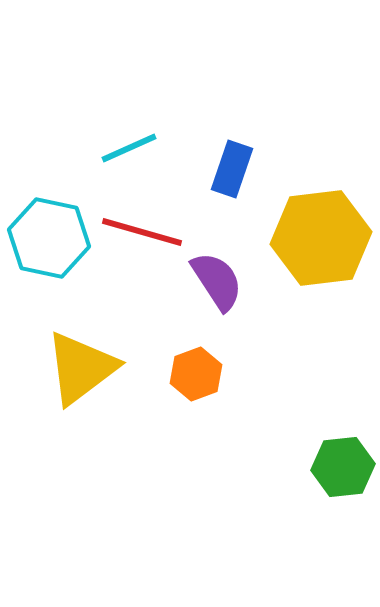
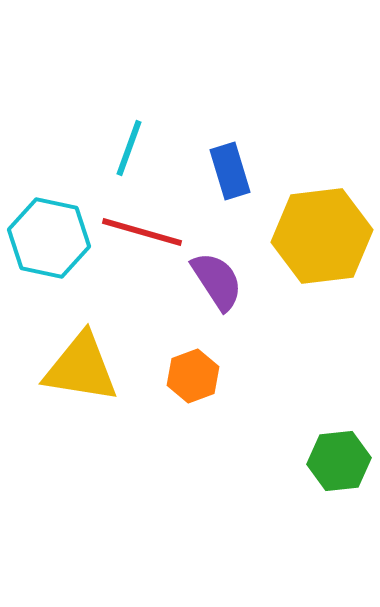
cyan line: rotated 46 degrees counterclockwise
blue rectangle: moved 2 px left, 2 px down; rotated 36 degrees counterclockwise
yellow hexagon: moved 1 px right, 2 px up
yellow triangle: rotated 46 degrees clockwise
orange hexagon: moved 3 px left, 2 px down
green hexagon: moved 4 px left, 6 px up
